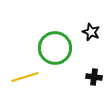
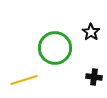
black star: rotated 12 degrees clockwise
yellow line: moved 1 px left, 3 px down
